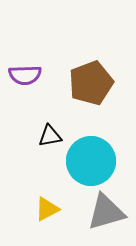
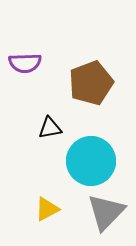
purple semicircle: moved 12 px up
black triangle: moved 8 px up
gray triangle: rotated 30 degrees counterclockwise
